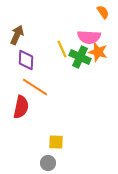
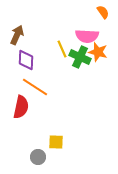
pink semicircle: moved 2 px left, 1 px up
gray circle: moved 10 px left, 6 px up
